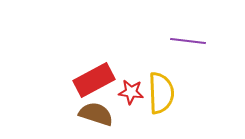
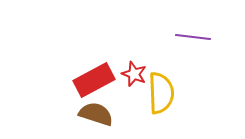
purple line: moved 5 px right, 4 px up
red star: moved 3 px right, 18 px up; rotated 15 degrees clockwise
